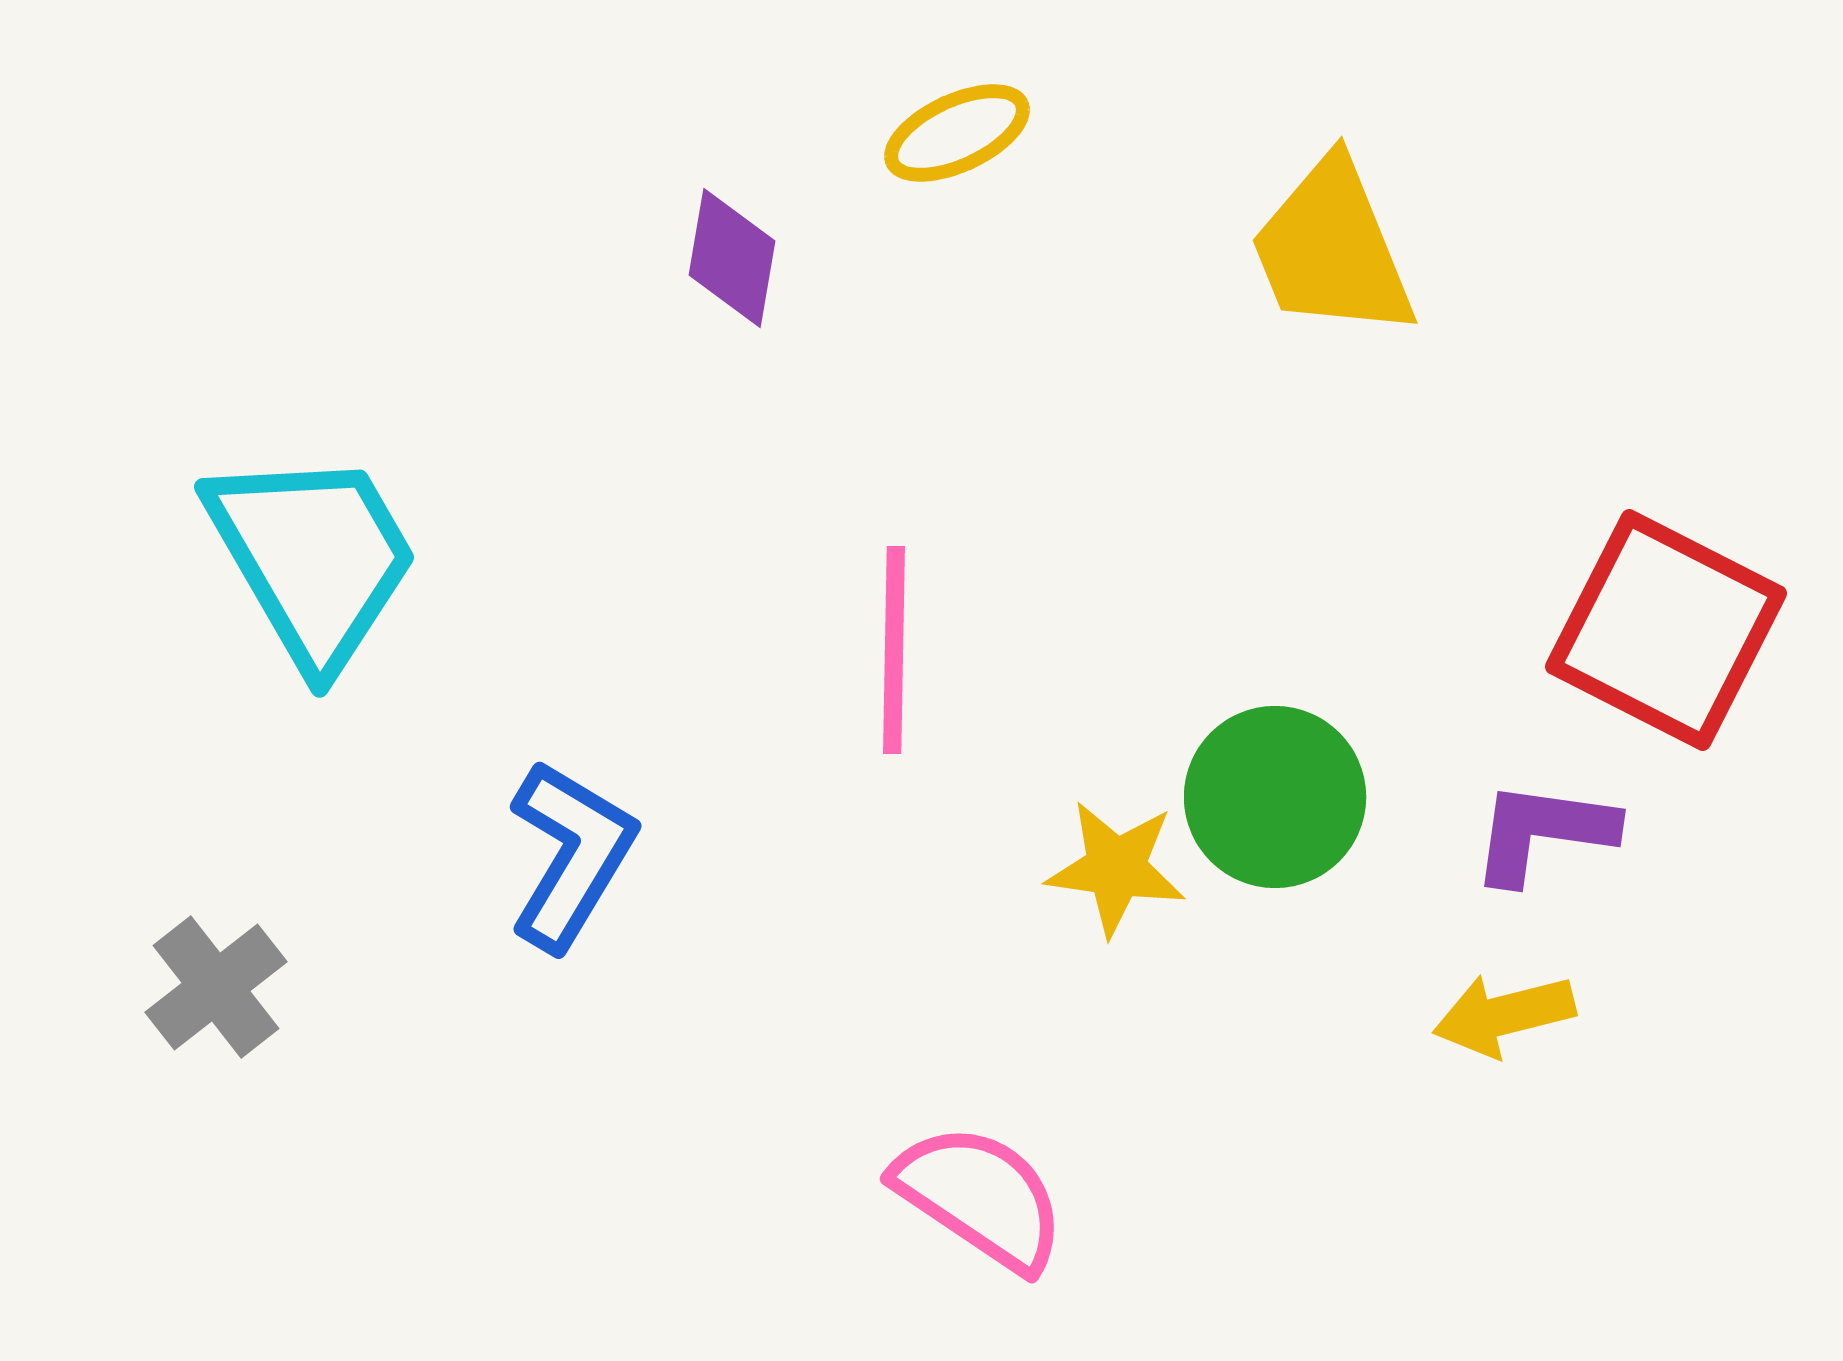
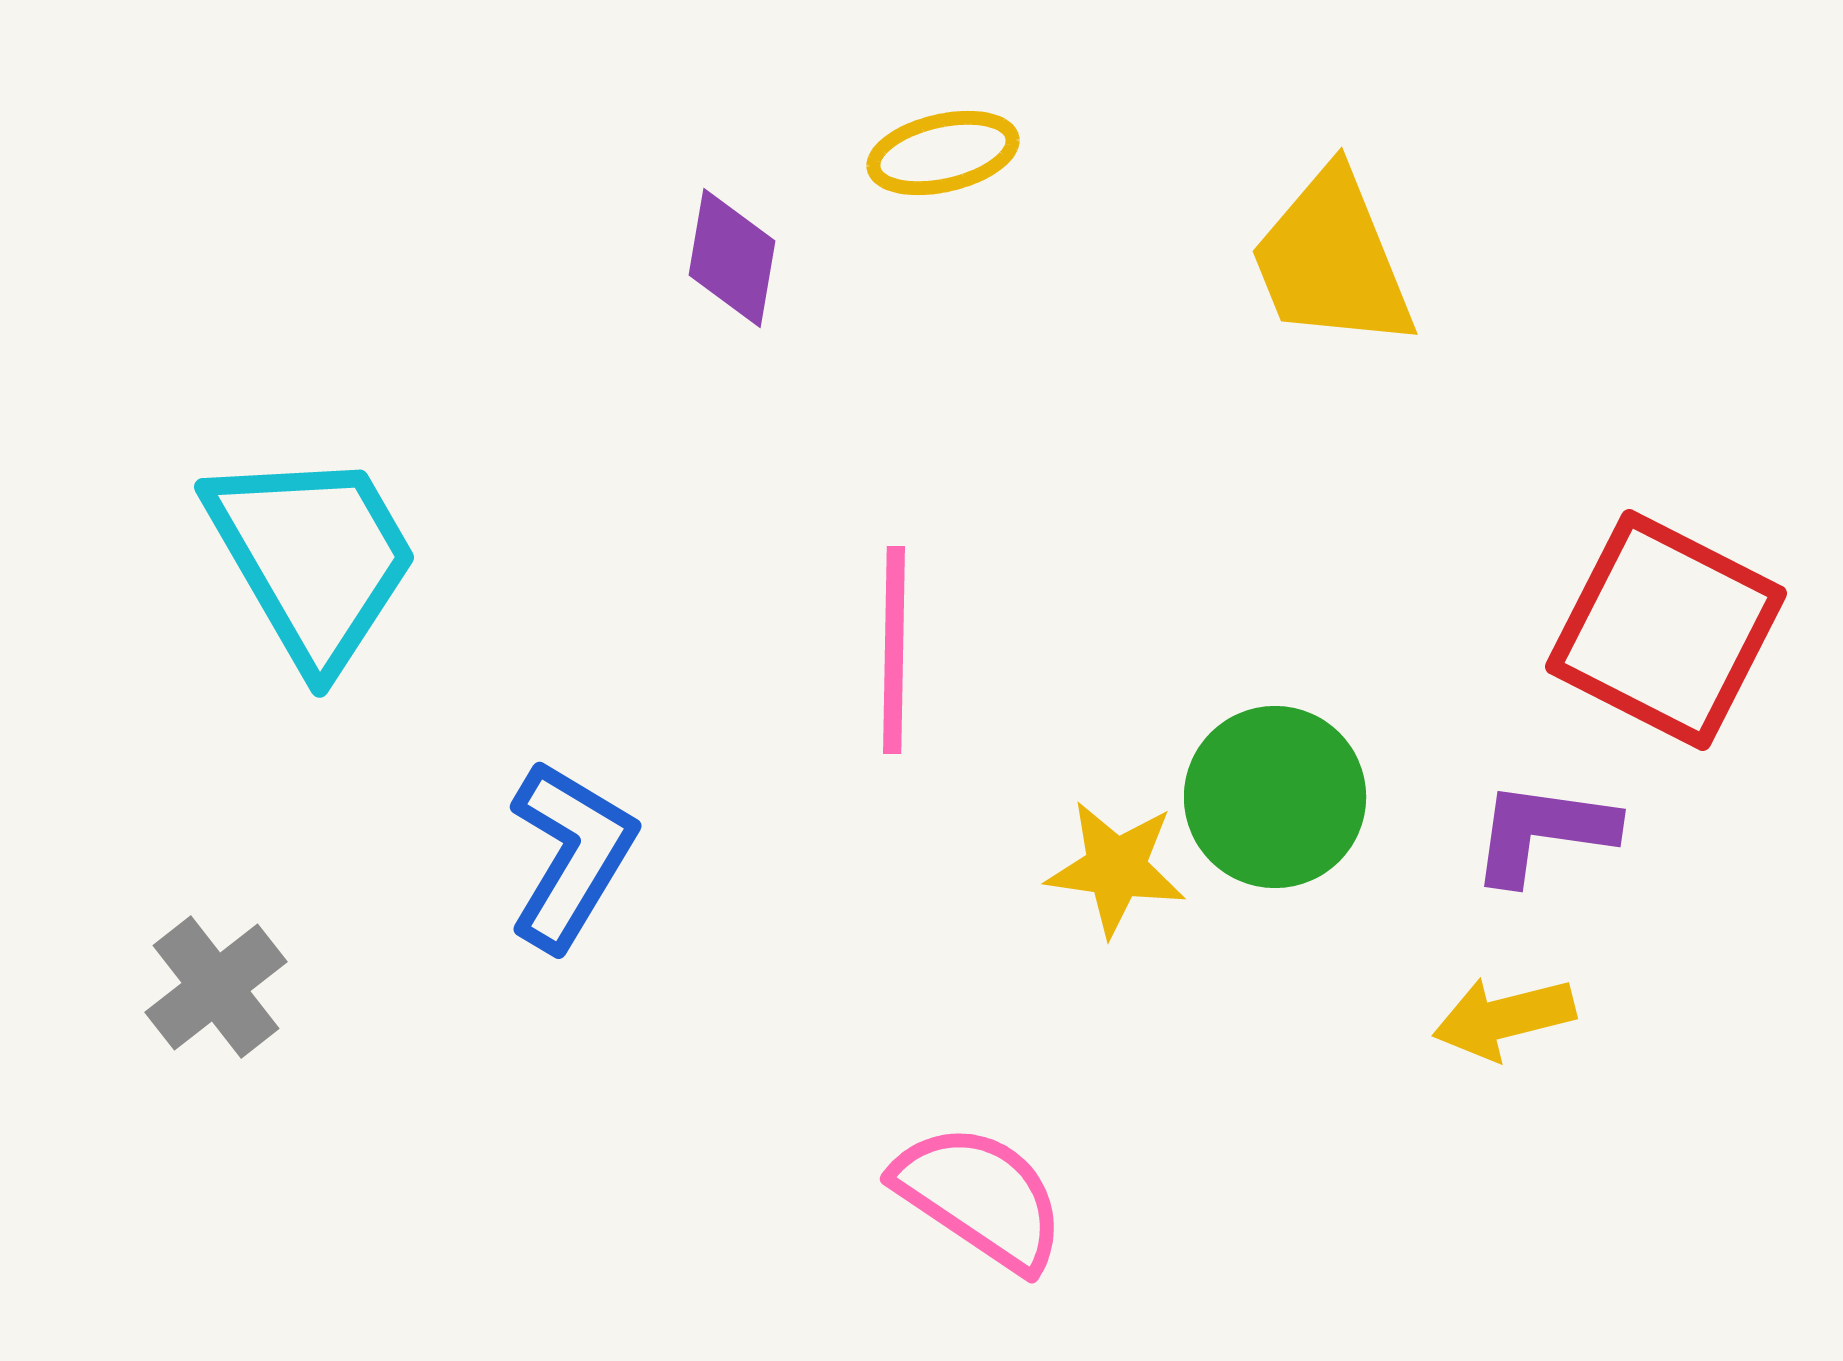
yellow ellipse: moved 14 px left, 20 px down; rotated 12 degrees clockwise
yellow trapezoid: moved 11 px down
yellow arrow: moved 3 px down
